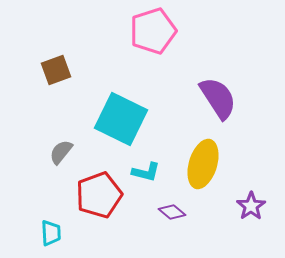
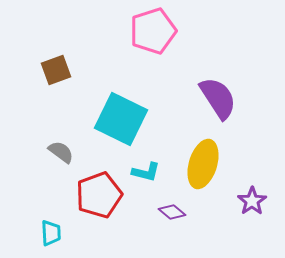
gray semicircle: rotated 88 degrees clockwise
purple star: moved 1 px right, 5 px up
